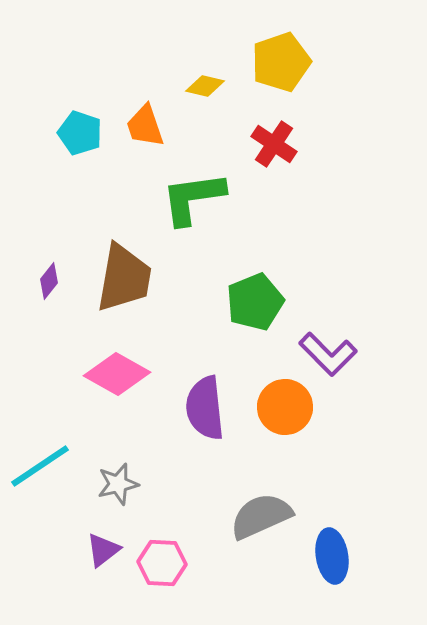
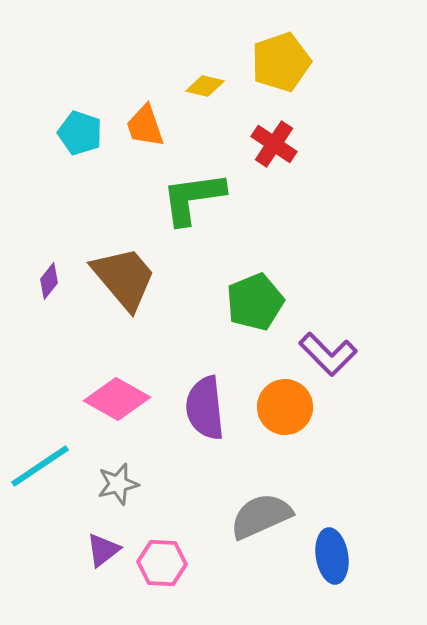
brown trapezoid: rotated 50 degrees counterclockwise
pink diamond: moved 25 px down
